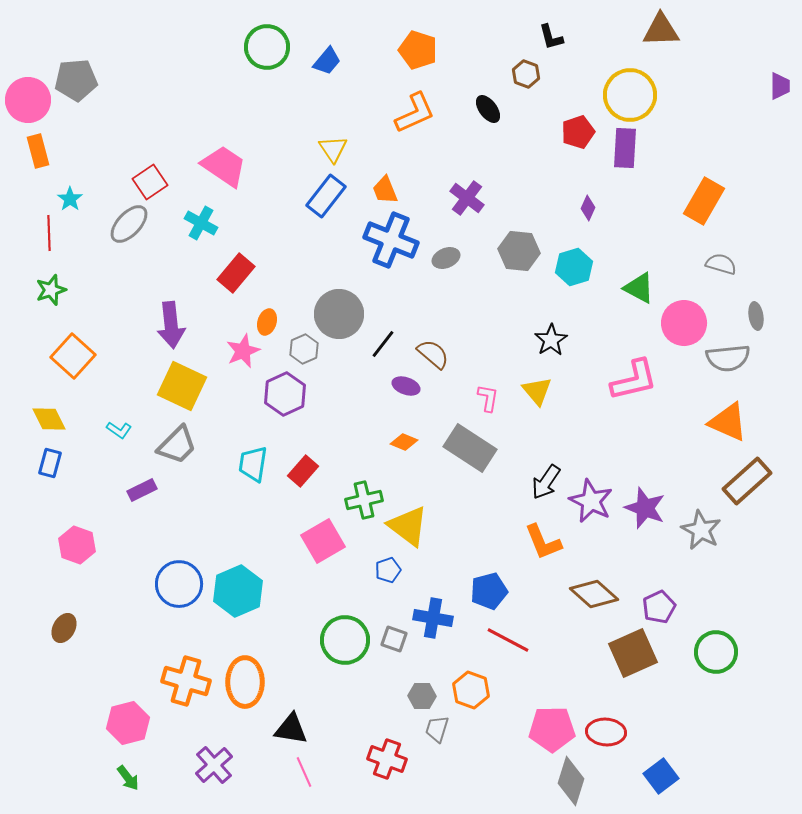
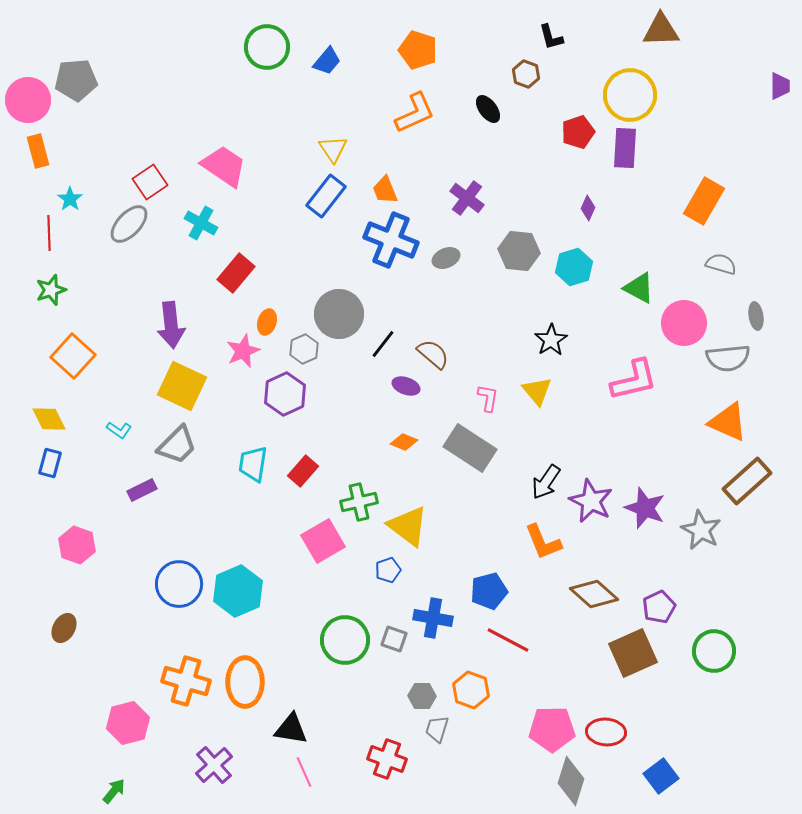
green cross at (364, 500): moved 5 px left, 2 px down
green circle at (716, 652): moved 2 px left, 1 px up
green arrow at (128, 778): moved 14 px left, 13 px down; rotated 104 degrees counterclockwise
